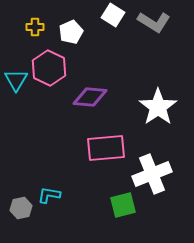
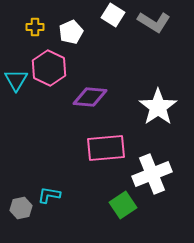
green square: rotated 20 degrees counterclockwise
